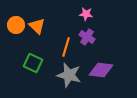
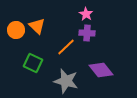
pink star: rotated 24 degrees clockwise
orange circle: moved 5 px down
purple cross: moved 4 px up; rotated 28 degrees counterclockwise
orange line: rotated 30 degrees clockwise
purple diamond: rotated 45 degrees clockwise
gray star: moved 3 px left, 6 px down
